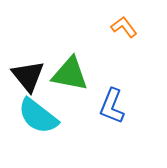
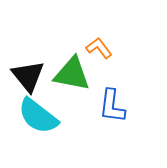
orange L-shape: moved 25 px left, 21 px down
green triangle: moved 2 px right
blue L-shape: rotated 15 degrees counterclockwise
